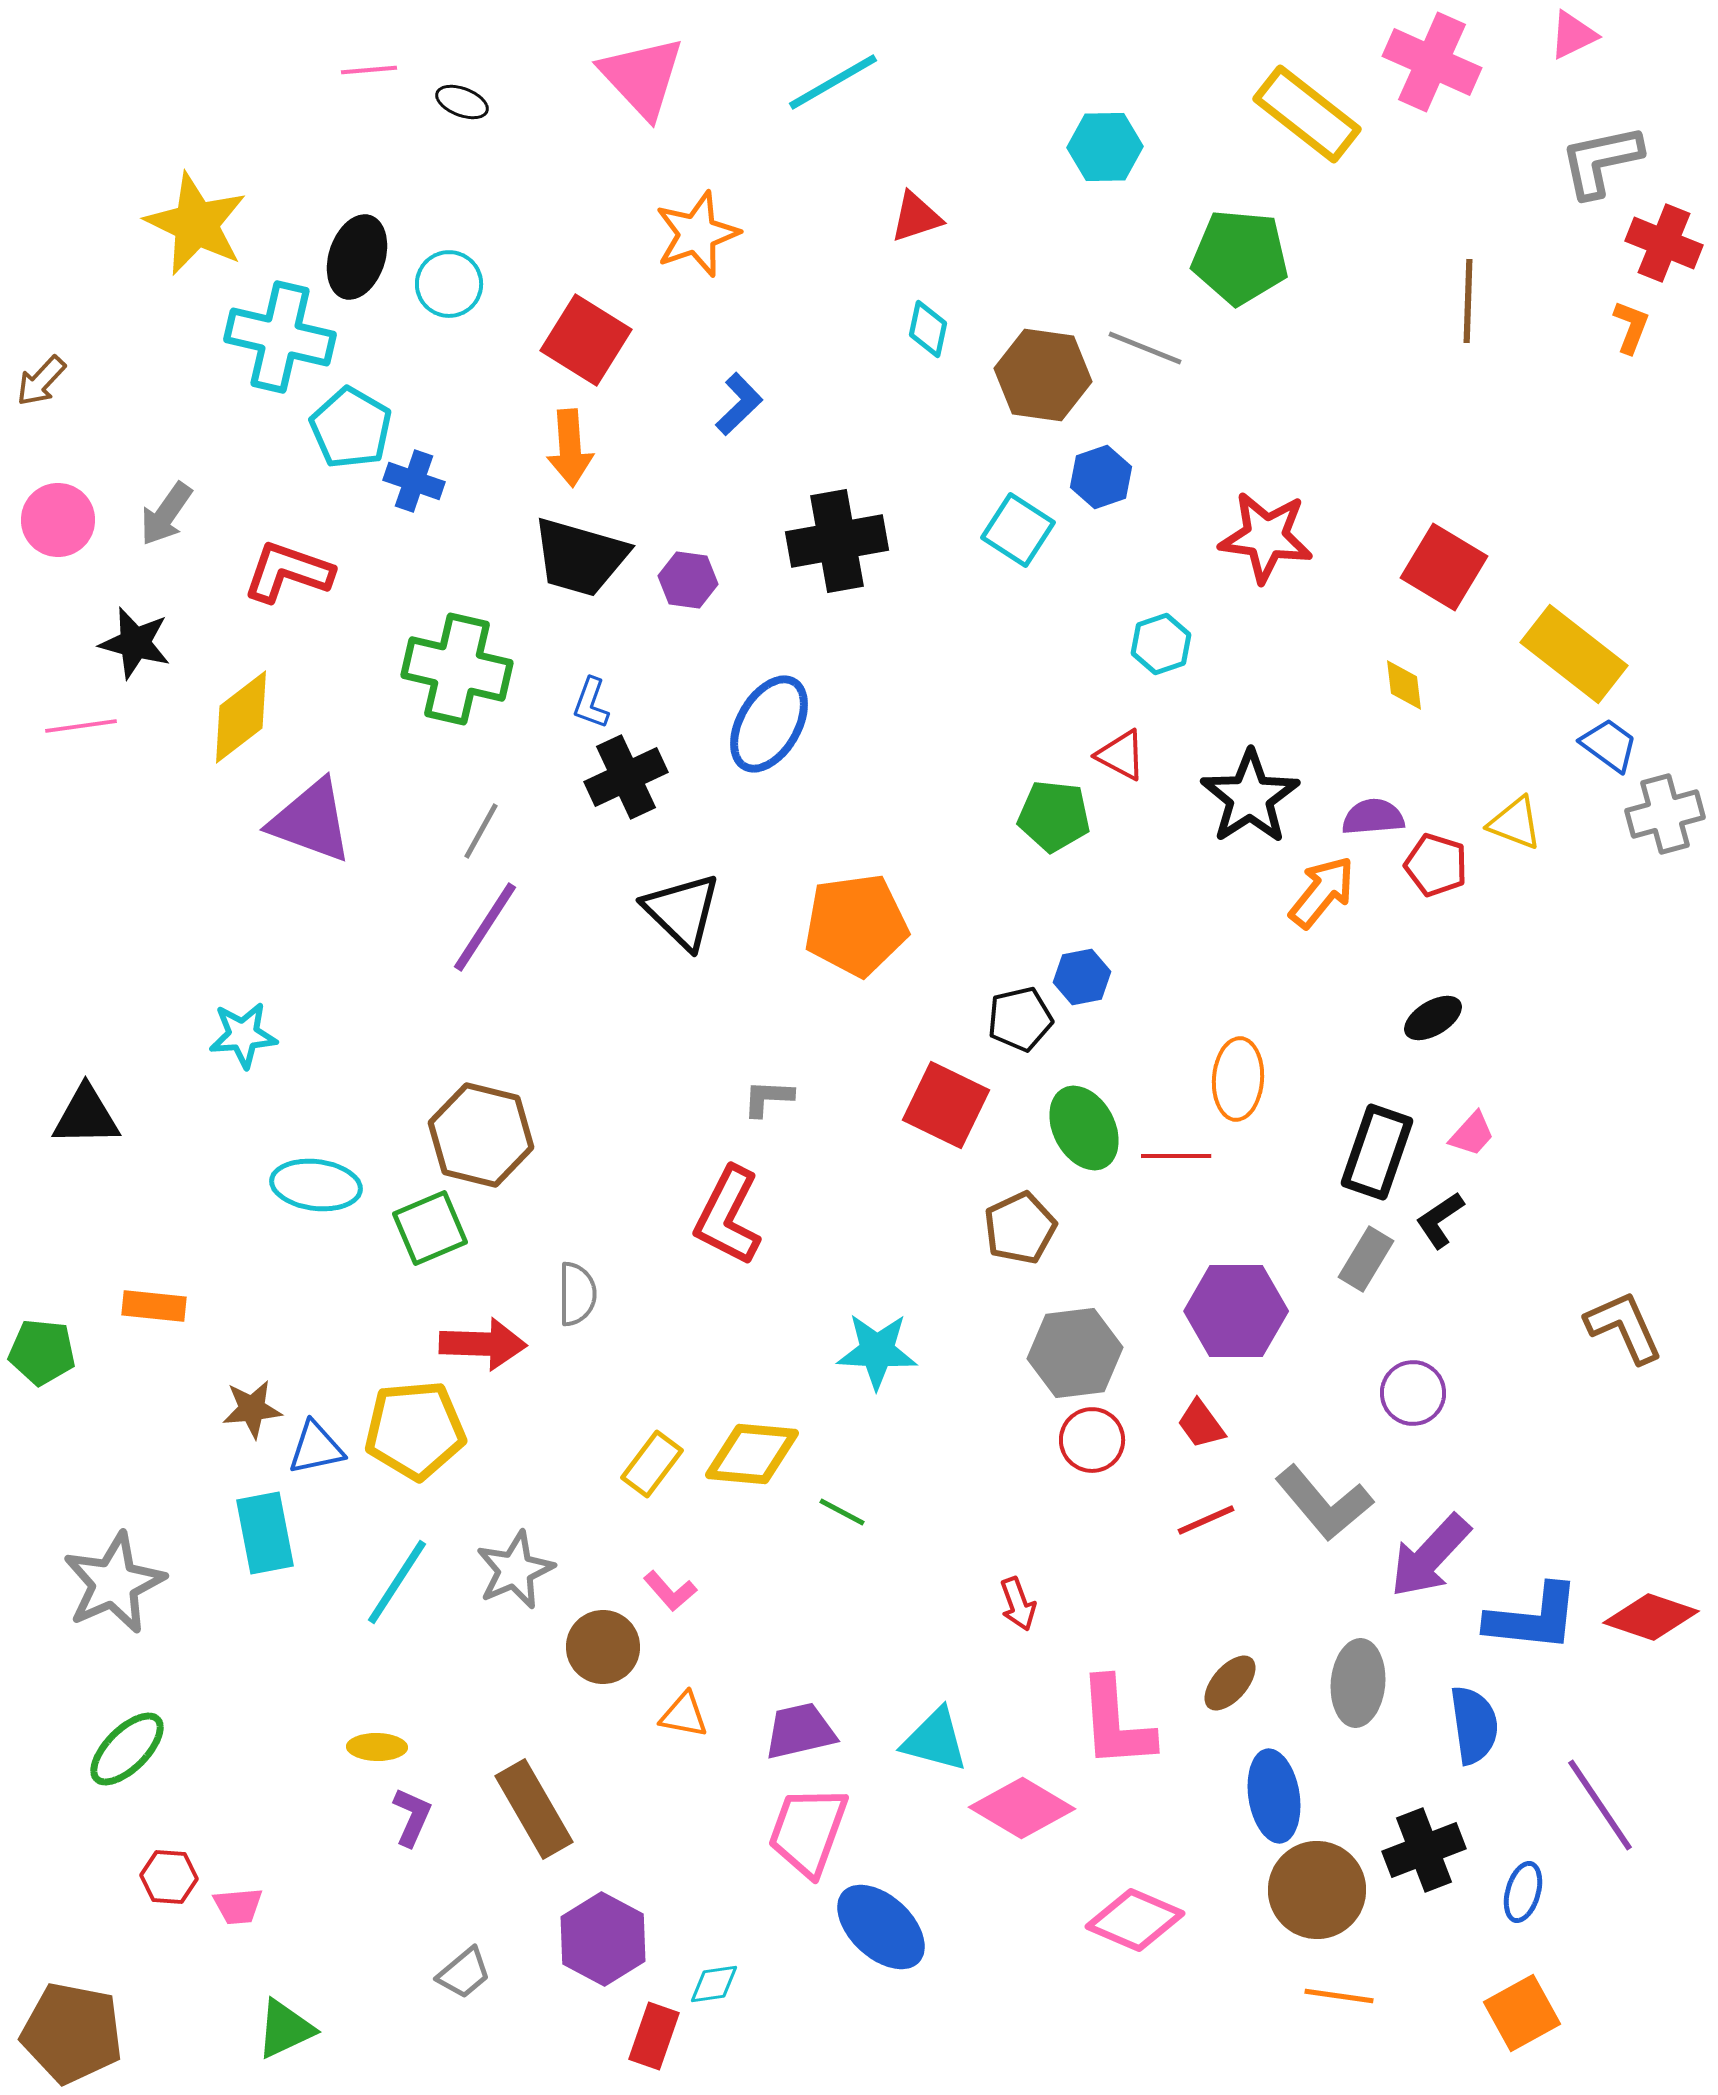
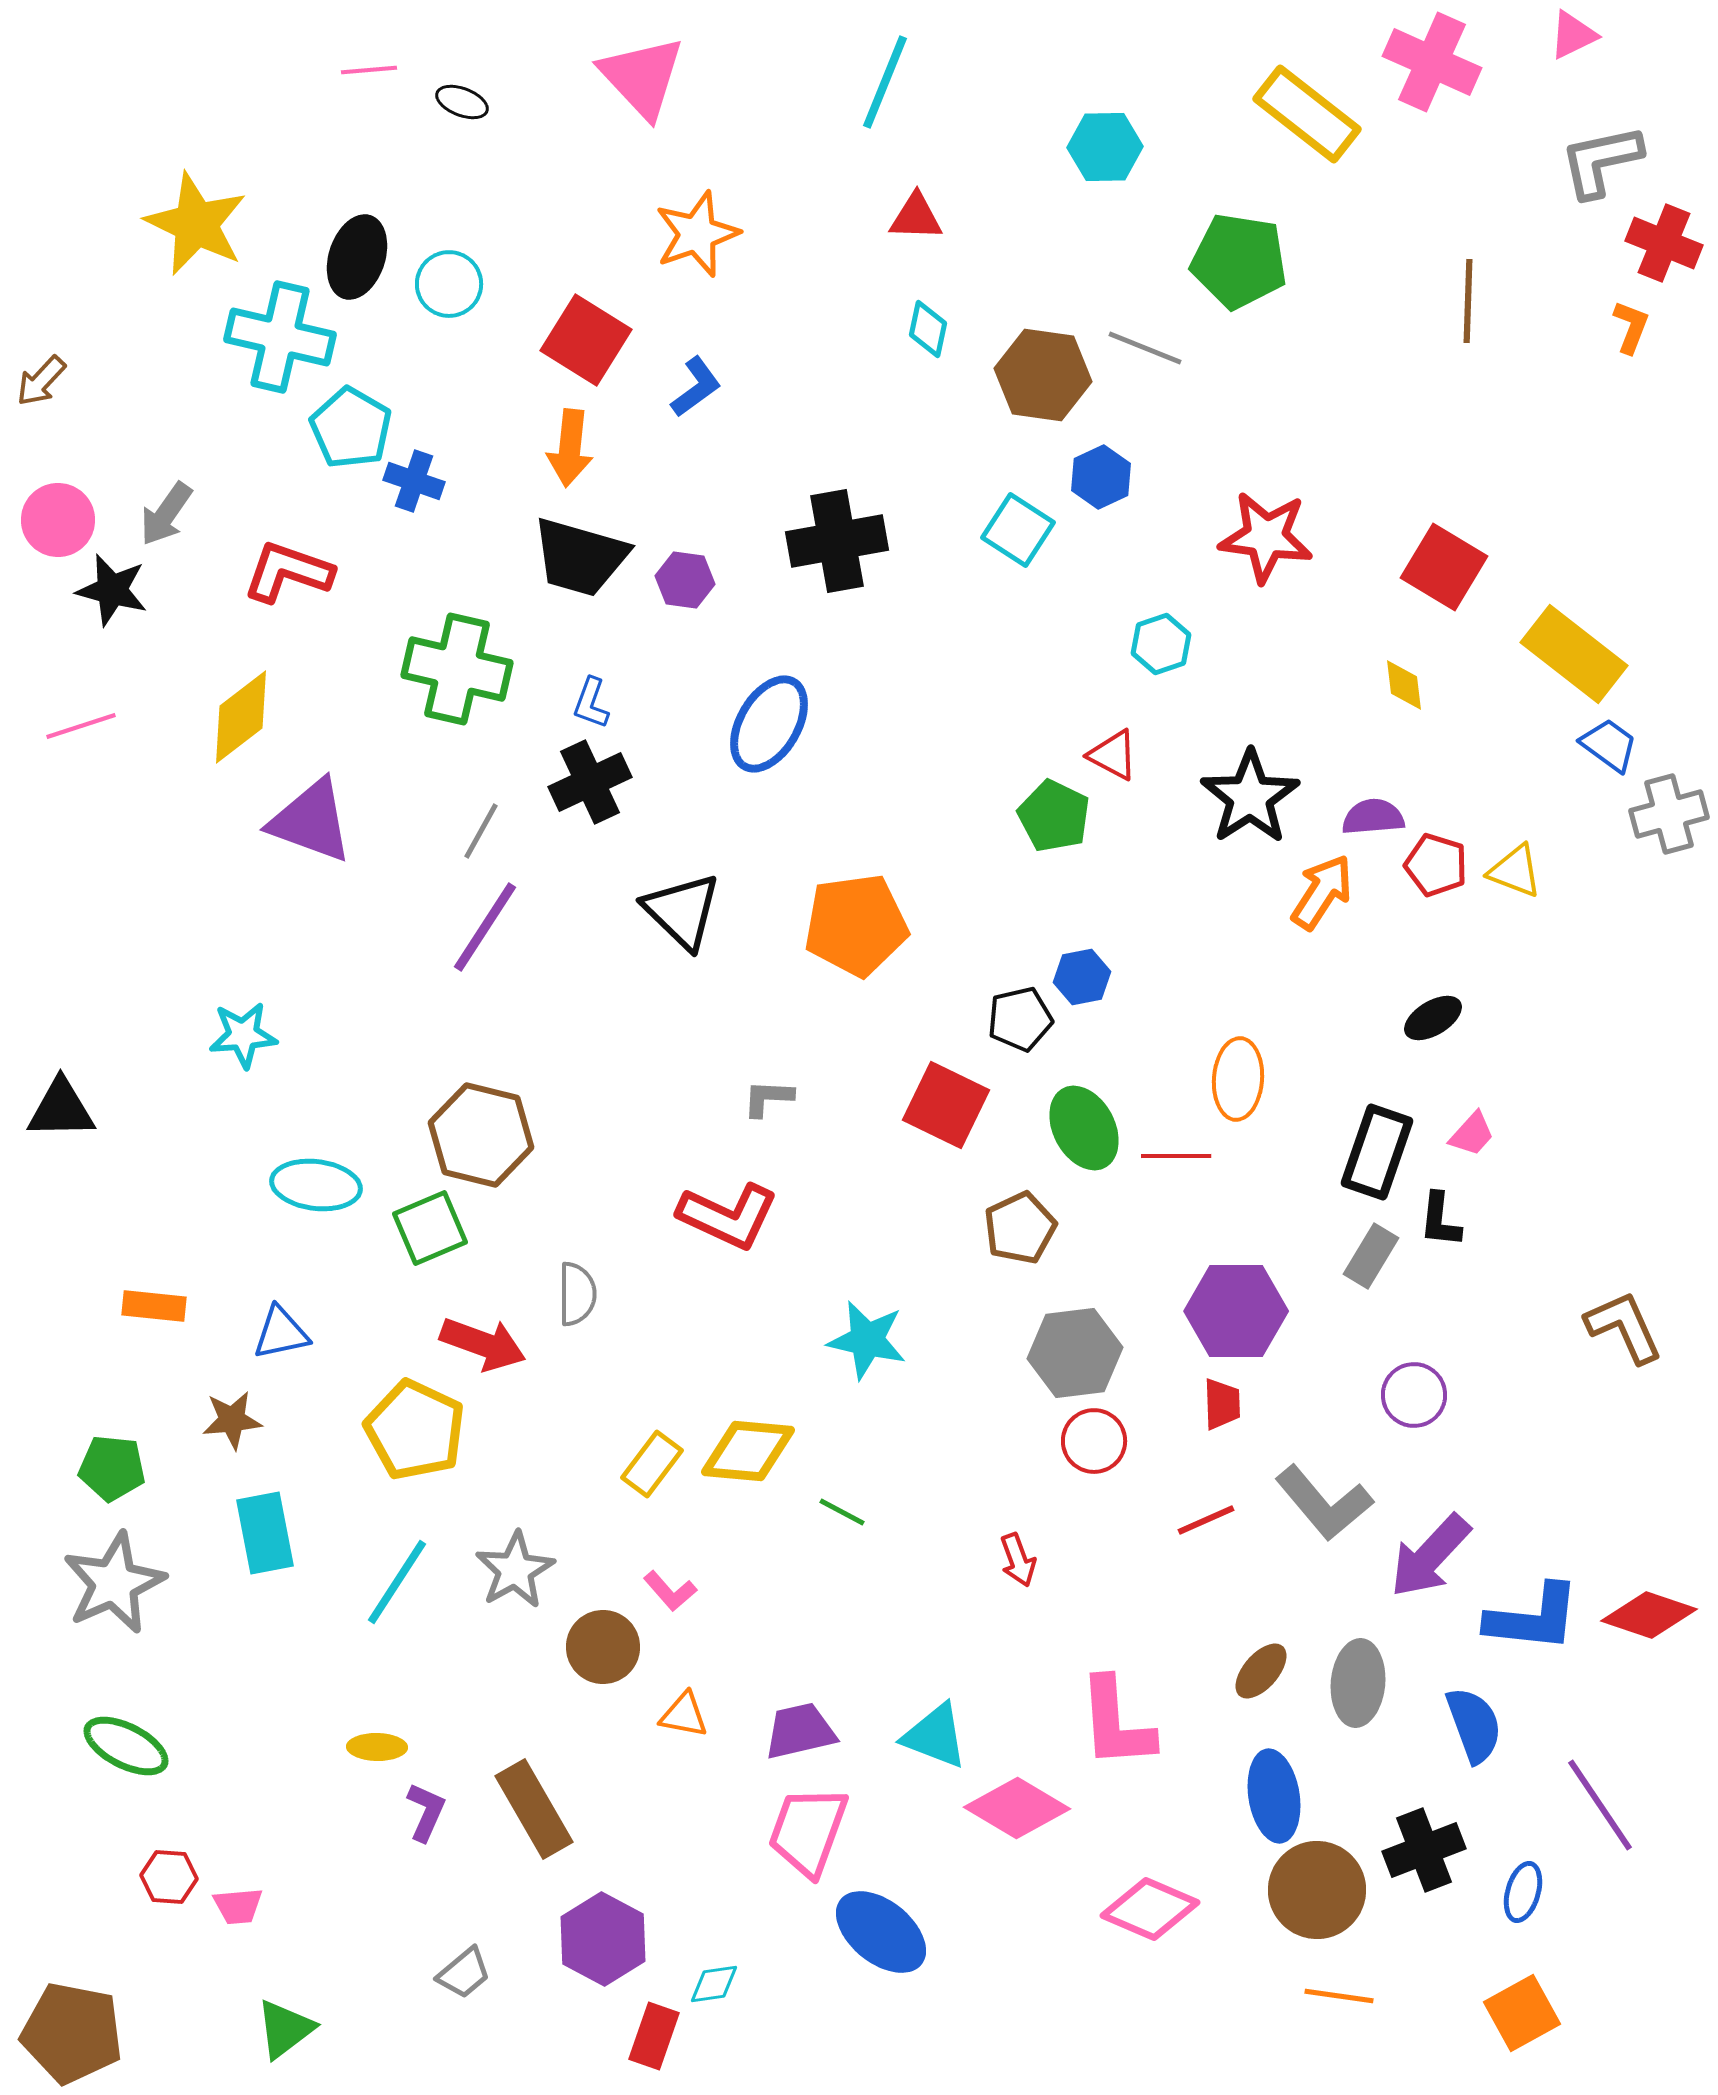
cyan line at (833, 82): moved 52 px right; rotated 38 degrees counterclockwise
red triangle at (916, 217): rotated 20 degrees clockwise
green pentagon at (1240, 257): moved 1 px left, 4 px down; rotated 4 degrees clockwise
blue L-shape at (739, 404): moved 43 px left, 17 px up; rotated 8 degrees clockwise
orange arrow at (570, 448): rotated 10 degrees clockwise
blue hexagon at (1101, 477): rotated 6 degrees counterclockwise
purple hexagon at (688, 580): moved 3 px left
black star at (135, 643): moved 23 px left, 53 px up
pink line at (81, 726): rotated 10 degrees counterclockwise
red triangle at (1121, 755): moved 8 px left
black cross at (626, 777): moved 36 px left, 5 px down
gray cross at (1665, 814): moved 4 px right
green pentagon at (1054, 816): rotated 20 degrees clockwise
yellow triangle at (1515, 823): moved 48 px down
orange arrow at (1322, 892): rotated 6 degrees counterclockwise
black triangle at (86, 1116): moved 25 px left, 7 px up
red L-shape at (728, 1216): rotated 92 degrees counterclockwise
black L-shape at (1440, 1220): rotated 50 degrees counterclockwise
gray rectangle at (1366, 1259): moved 5 px right, 3 px up
red arrow at (483, 1344): rotated 18 degrees clockwise
cyan star at (877, 1351): moved 10 px left, 11 px up; rotated 10 degrees clockwise
green pentagon at (42, 1352): moved 70 px right, 116 px down
purple circle at (1413, 1393): moved 1 px right, 2 px down
brown star at (252, 1409): moved 20 px left, 11 px down
red trapezoid at (1201, 1424): moved 21 px right, 20 px up; rotated 146 degrees counterclockwise
yellow pentagon at (415, 1430): rotated 30 degrees clockwise
red circle at (1092, 1440): moved 2 px right, 1 px down
blue triangle at (316, 1448): moved 35 px left, 115 px up
yellow diamond at (752, 1454): moved 4 px left, 3 px up
gray star at (515, 1570): rotated 6 degrees counterclockwise
red arrow at (1018, 1604): moved 44 px up
red diamond at (1651, 1617): moved 2 px left, 2 px up
brown ellipse at (1230, 1683): moved 31 px right, 12 px up
blue semicircle at (1474, 1725): rotated 12 degrees counterclockwise
cyan triangle at (935, 1740): moved 4 px up; rotated 6 degrees clockwise
green ellipse at (127, 1749): moved 1 px left, 3 px up; rotated 72 degrees clockwise
pink diamond at (1022, 1808): moved 5 px left
purple L-shape at (412, 1817): moved 14 px right, 5 px up
pink diamond at (1135, 1920): moved 15 px right, 11 px up
blue ellipse at (881, 1927): moved 5 px down; rotated 4 degrees counterclockwise
green triangle at (285, 2029): rotated 12 degrees counterclockwise
